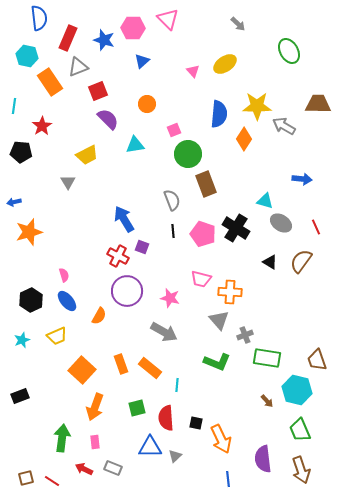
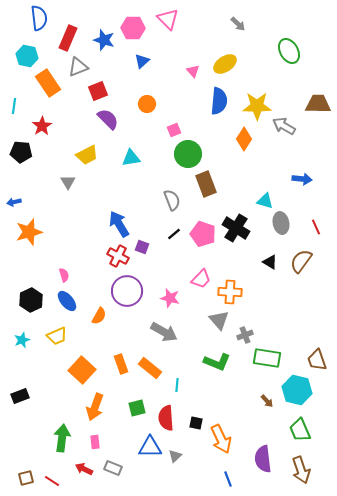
orange rectangle at (50, 82): moved 2 px left, 1 px down
blue semicircle at (219, 114): moved 13 px up
cyan triangle at (135, 145): moved 4 px left, 13 px down
blue arrow at (124, 219): moved 5 px left, 5 px down
gray ellipse at (281, 223): rotated 45 degrees clockwise
black line at (173, 231): moved 1 px right, 3 px down; rotated 56 degrees clockwise
pink trapezoid at (201, 279): rotated 60 degrees counterclockwise
blue line at (228, 479): rotated 14 degrees counterclockwise
